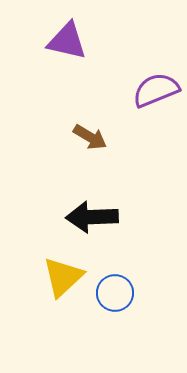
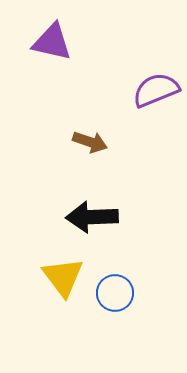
purple triangle: moved 15 px left, 1 px down
brown arrow: moved 5 px down; rotated 12 degrees counterclockwise
yellow triangle: rotated 24 degrees counterclockwise
